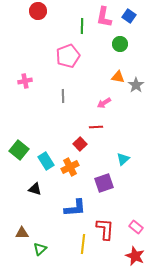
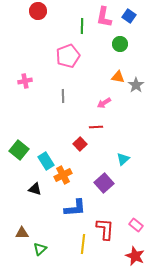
orange cross: moved 7 px left, 8 px down
purple square: rotated 24 degrees counterclockwise
pink rectangle: moved 2 px up
